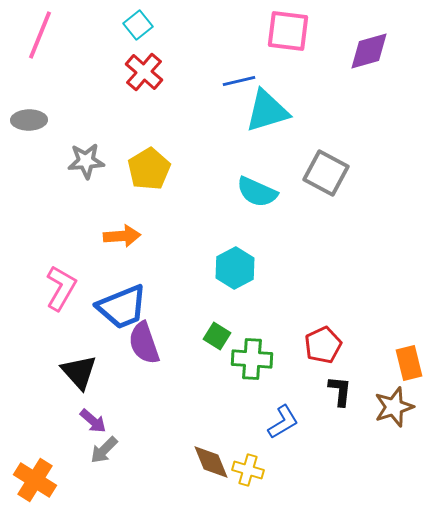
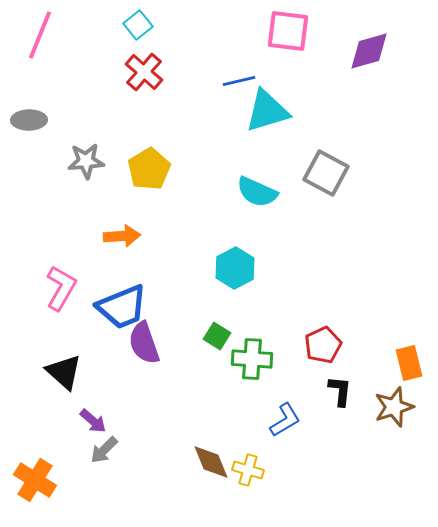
black triangle: moved 15 px left; rotated 6 degrees counterclockwise
blue L-shape: moved 2 px right, 2 px up
